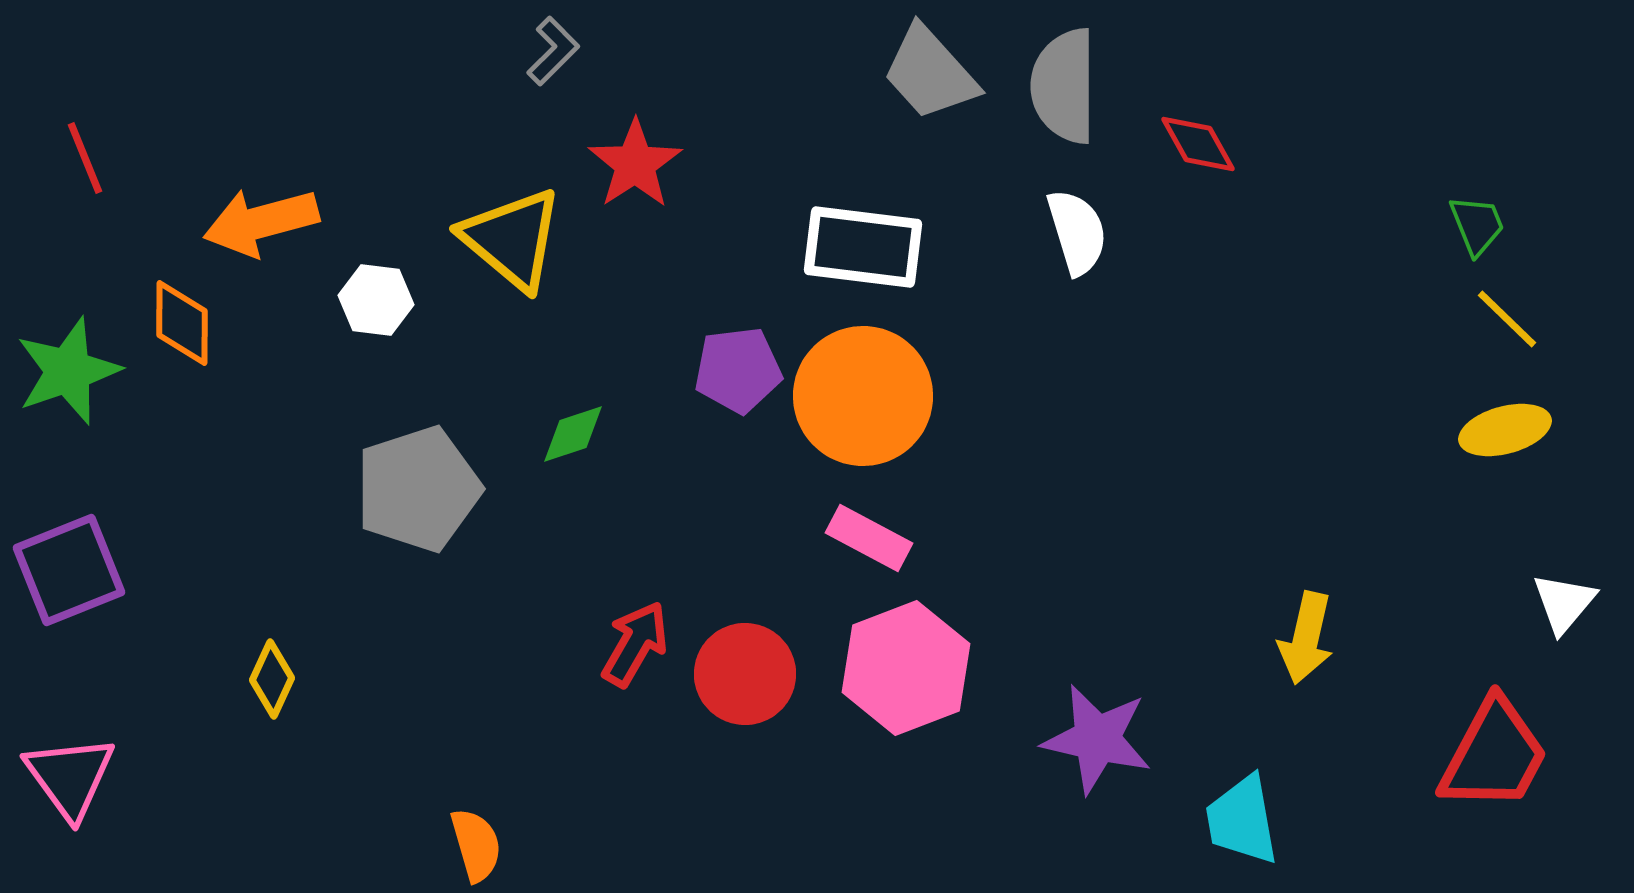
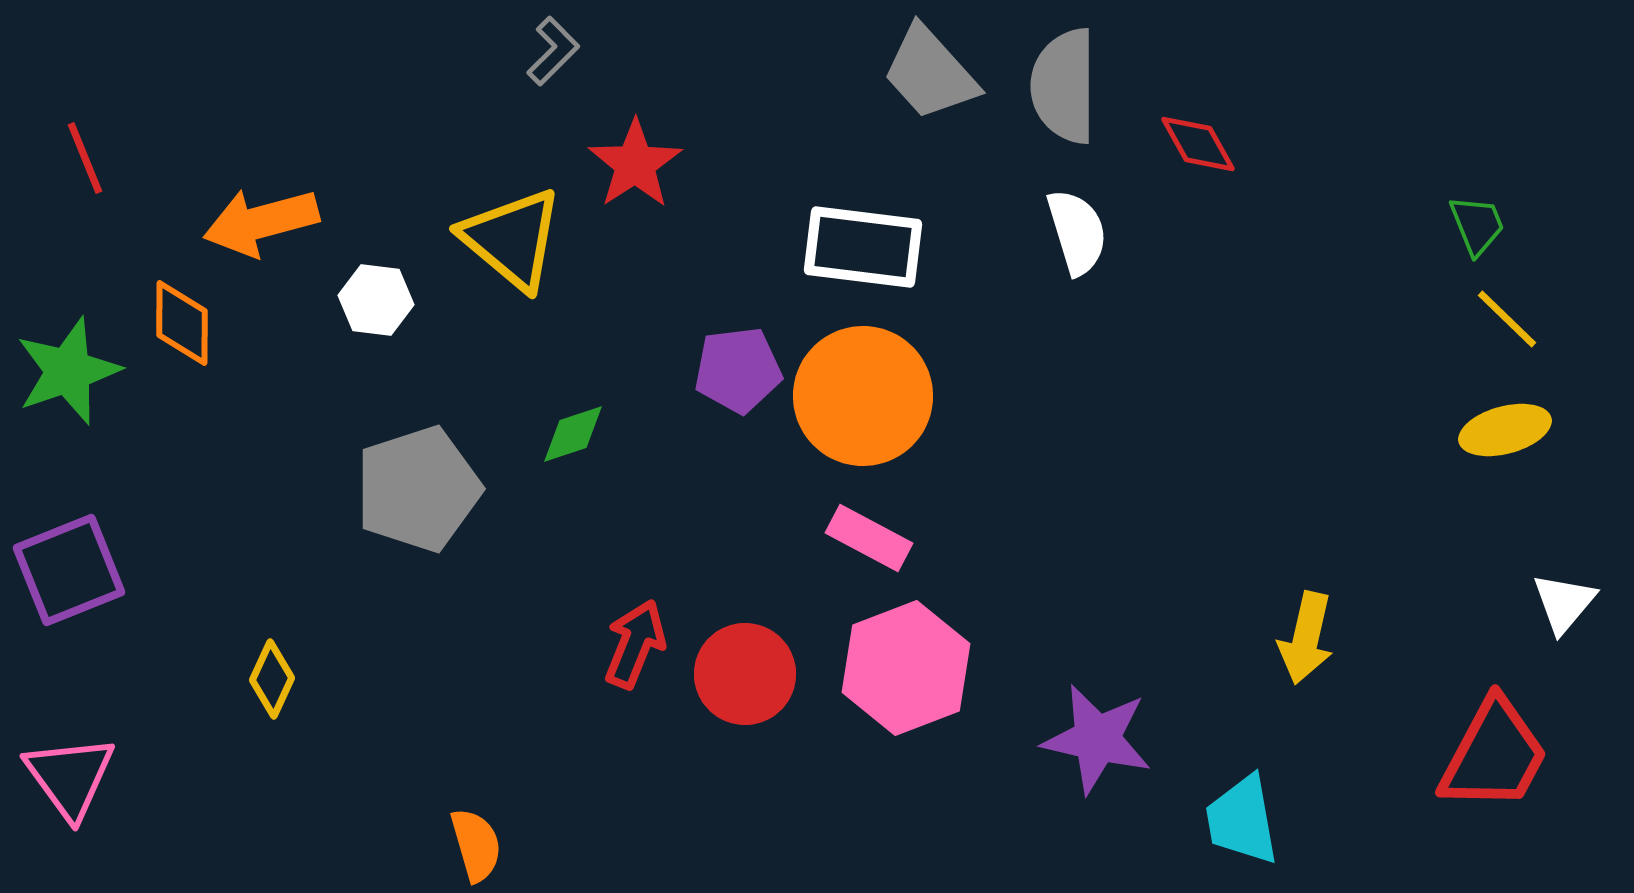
red arrow: rotated 8 degrees counterclockwise
